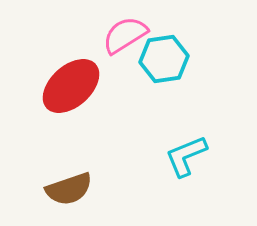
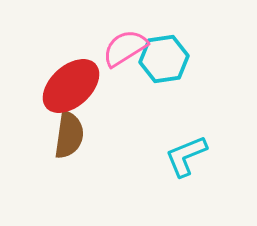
pink semicircle: moved 13 px down
brown semicircle: moved 54 px up; rotated 63 degrees counterclockwise
